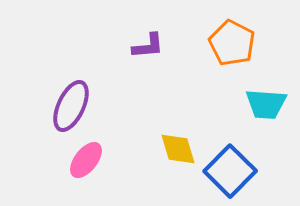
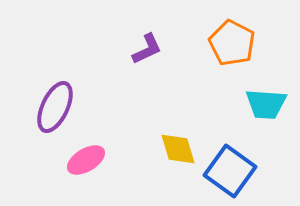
purple L-shape: moved 1 px left, 3 px down; rotated 20 degrees counterclockwise
purple ellipse: moved 16 px left, 1 px down
pink ellipse: rotated 21 degrees clockwise
blue square: rotated 9 degrees counterclockwise
